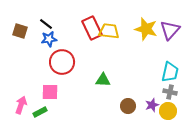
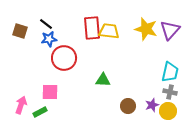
red rectangle: rotated 20 degrees clockwise
red circle: moved 2 px right, 4 px up
